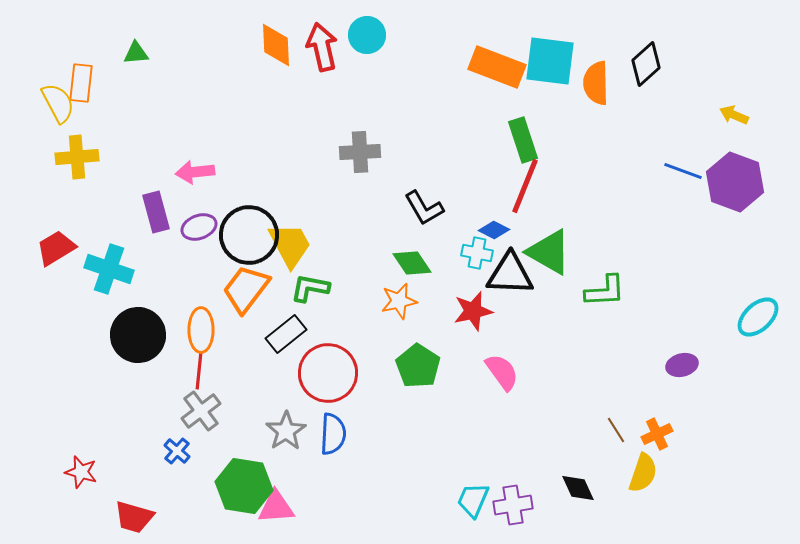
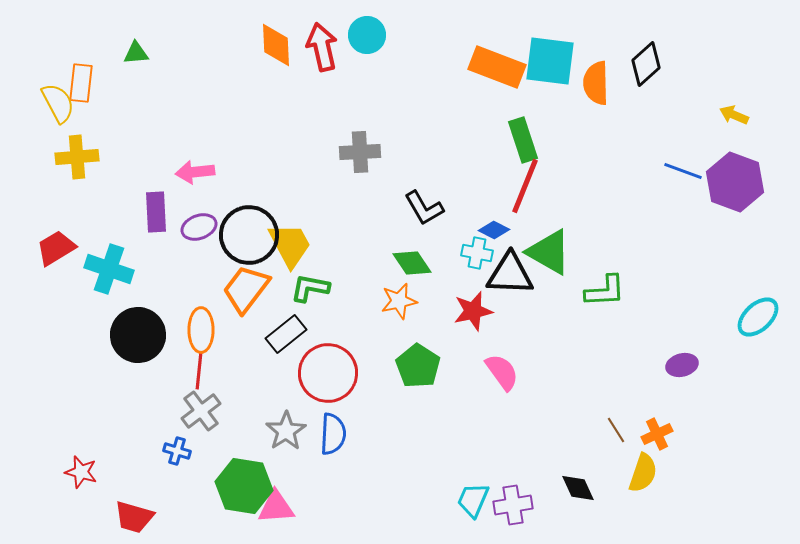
purple rectangle at (156, 212): rotated 12 degrees clockwise
blue cross at (177, 451): rotated 24 degrees counterclockwise
